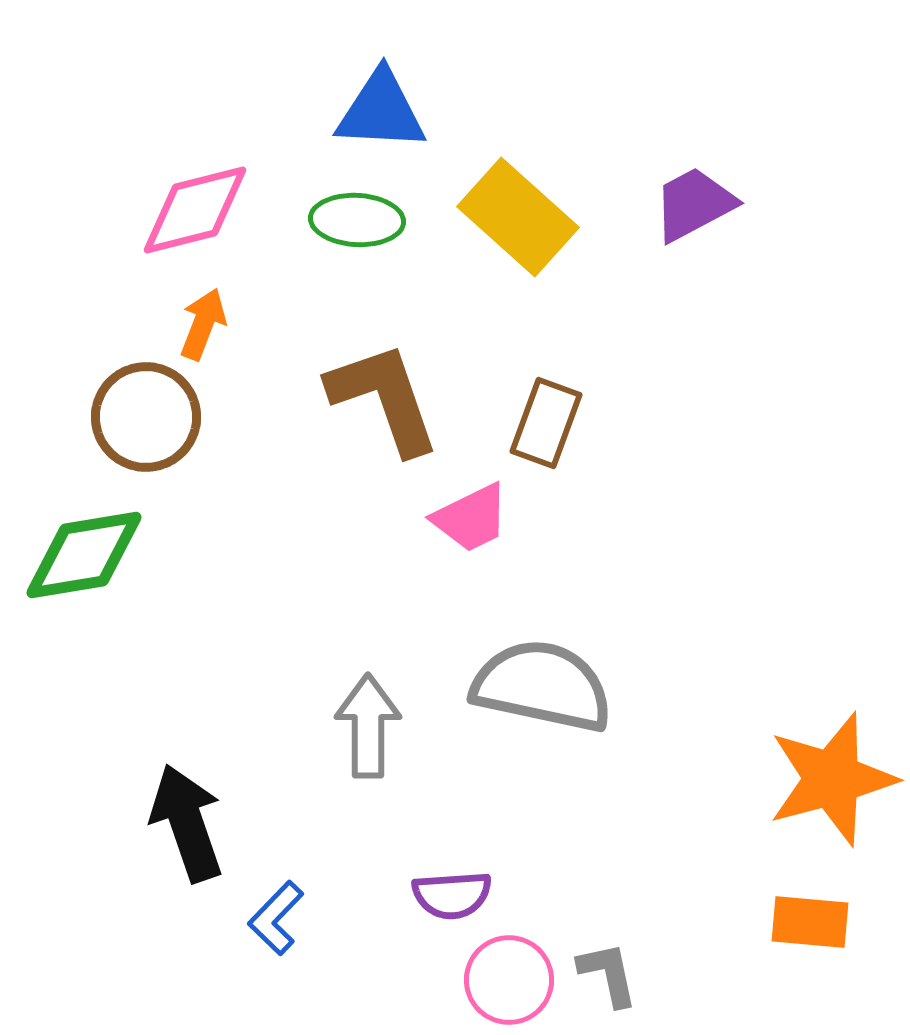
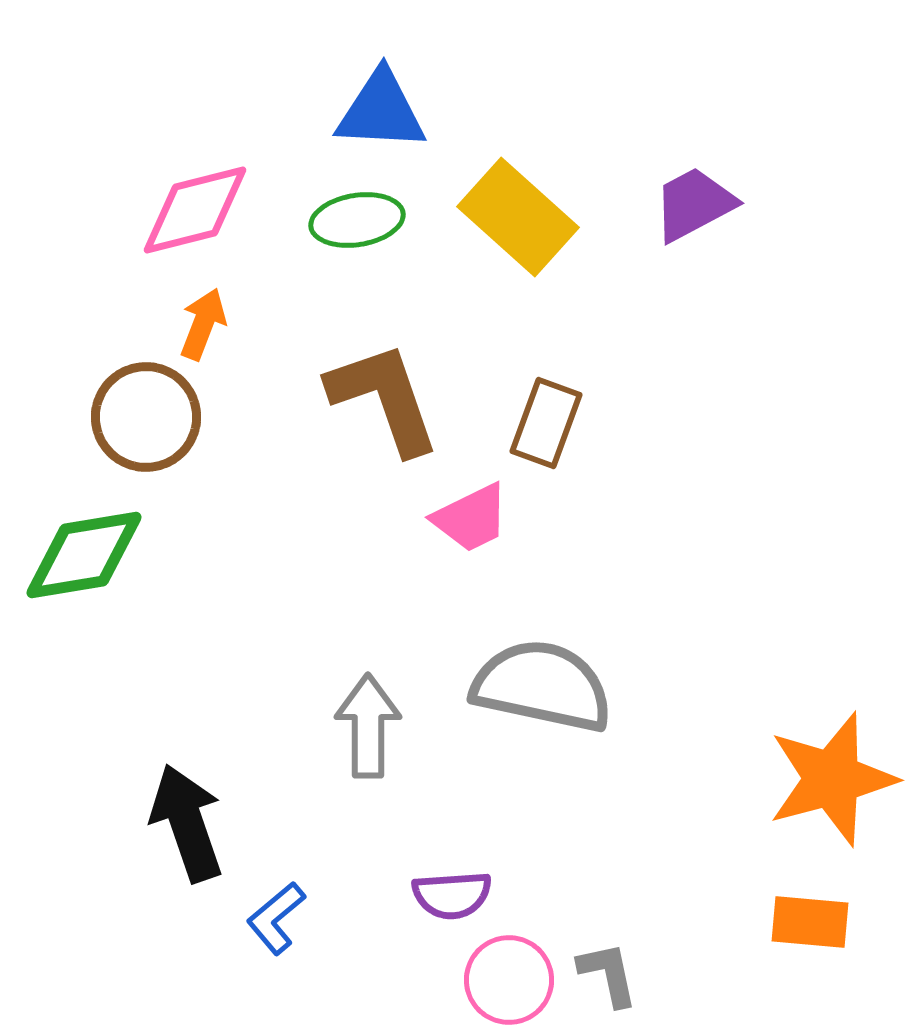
green ellipse: rotated 12 degrees counterclockwise
blue L-shape: rotated 6 degrees clockwise
